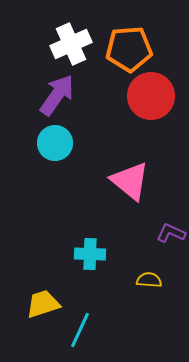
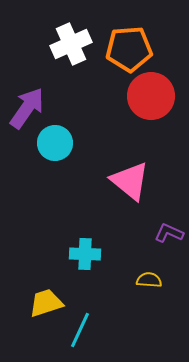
purple arrow: moved 30 px left, 13 px down
purple L-shape: moved 2 px left
cyan cross: moved 5 px left
yellow trapezoid: moved 3 px right, 1 px up
